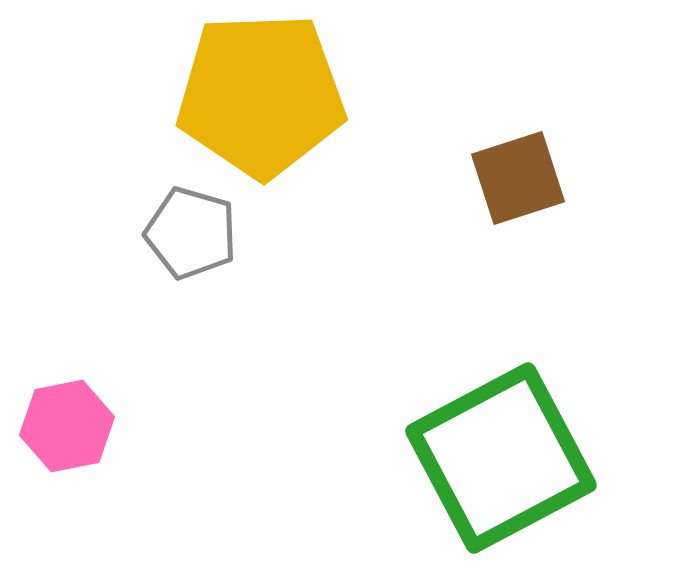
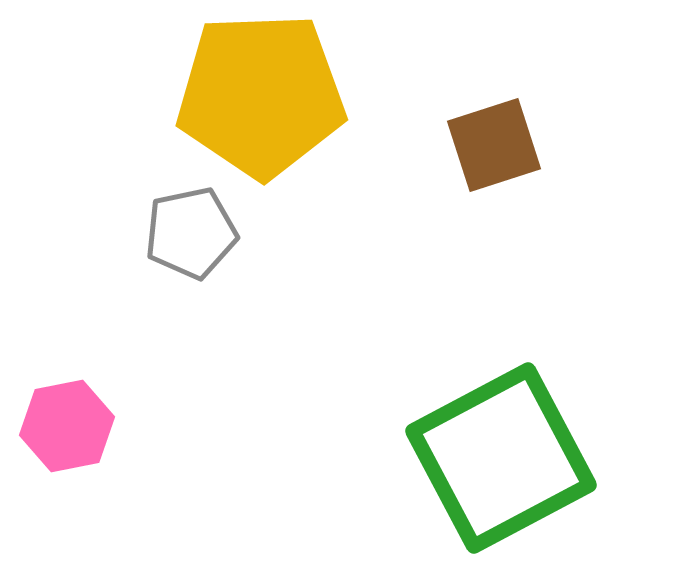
brown square: moved 24 px left, 33 px up
gray pentagon: rotated 28 degrees counterclockwise
